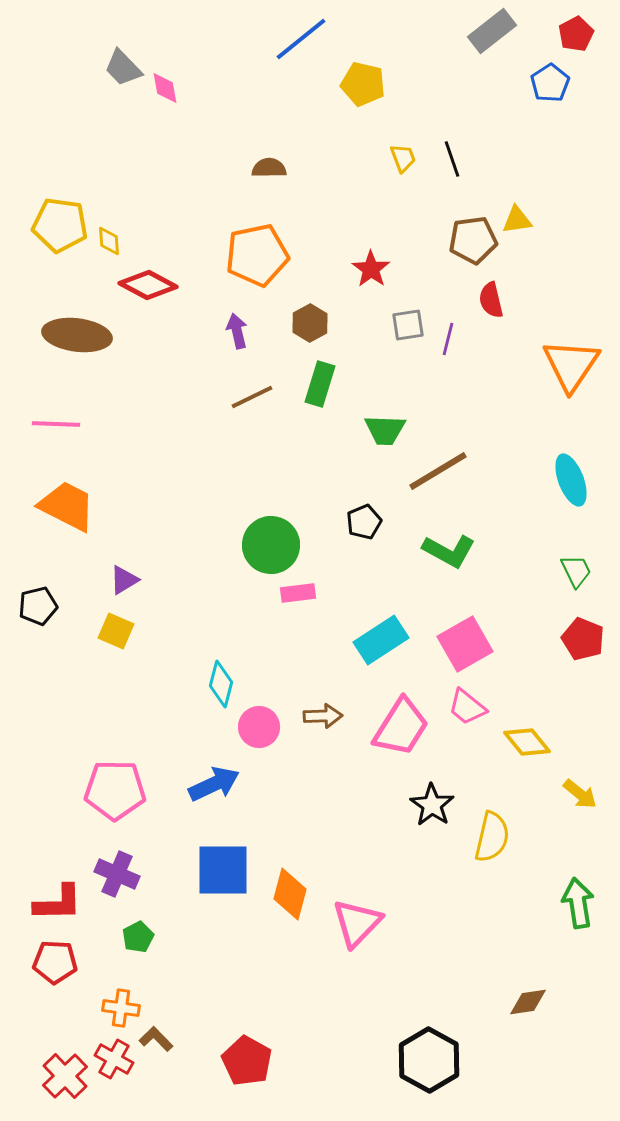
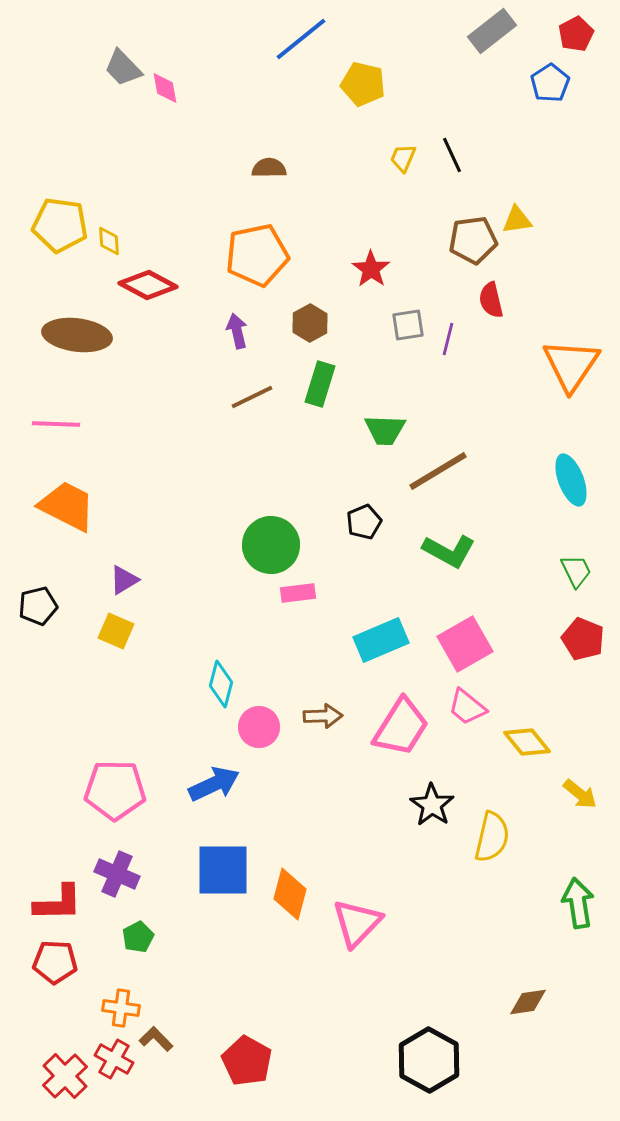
yellow trapezoid at (403, 158): rotated 136 degrees counterclockwise
black line at (452, 159): moved 4 px up; rotated 6 degrees counterclockwise
cyan rectangle at (381, 640): rotated 10 degrees clockwise
